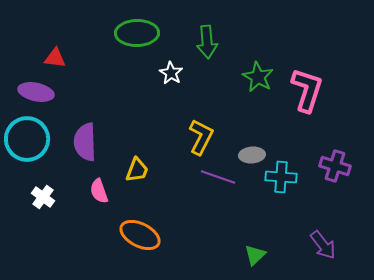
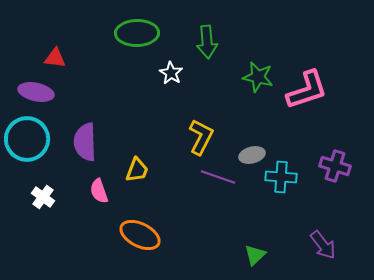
green star: rotated 16 degrees counterclockwise
pink L-shape: rotated 54 degrees clockwise
gray ellipse: rotated 10 degrees counterclockwise
